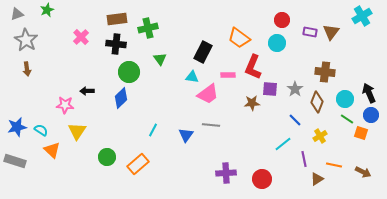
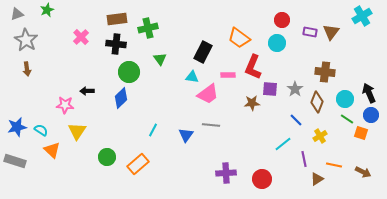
blue line at (295, 120): moved 1 px right
